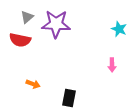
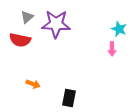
pink arrow: moved 16 px up
